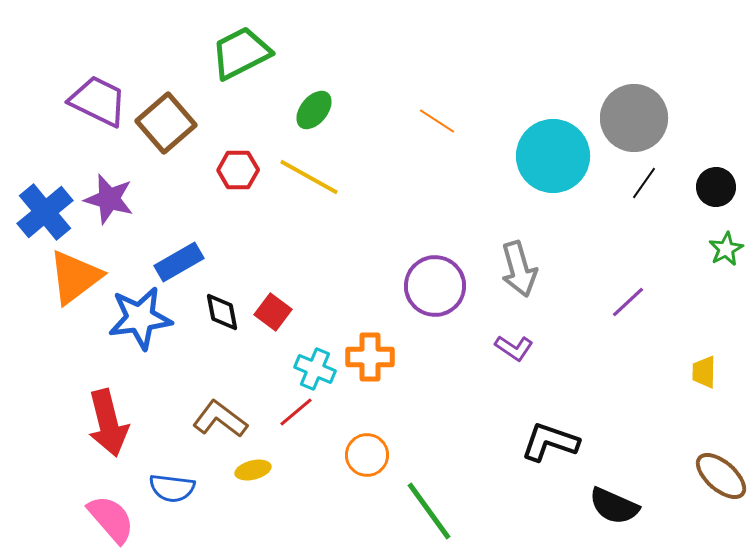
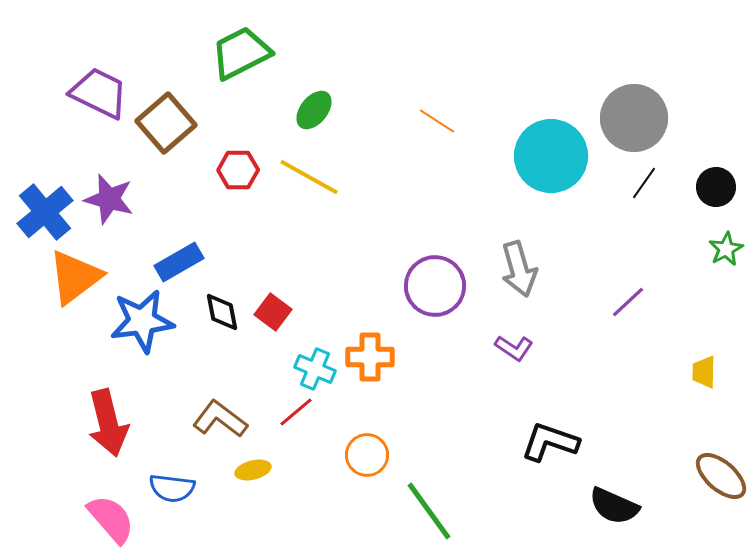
purple trapezoid: moved 1 px right, 8 px up
cyan circle: moved 2 px left
blue star: moved 2 px right, 3 px down
